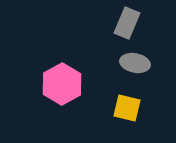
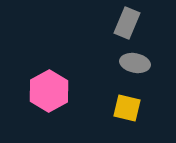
pink hexagon: moved 13 px left, 7 px down
